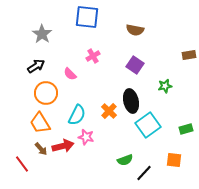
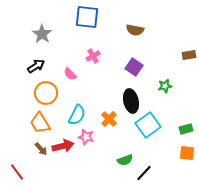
purple square: moved 1 px left, 2 px down
orange cross: moved 8 px down
orange square: moved 13 px right, 7 px up
red line: moved 5 px left, 8 px down
